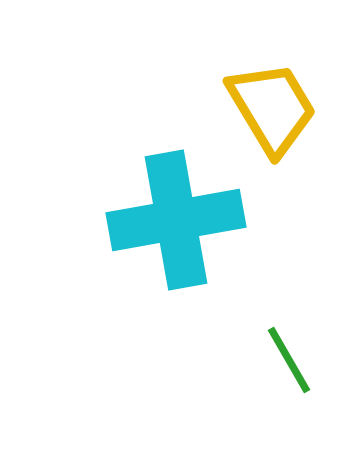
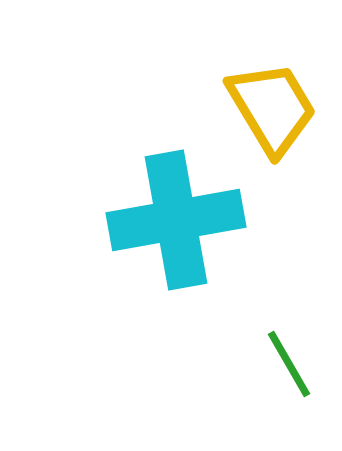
green line: moved 4 px down
